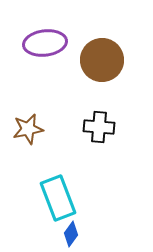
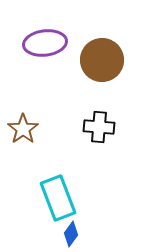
brown star: moved 5 px left; rotated 24 degrees counterclockwise
